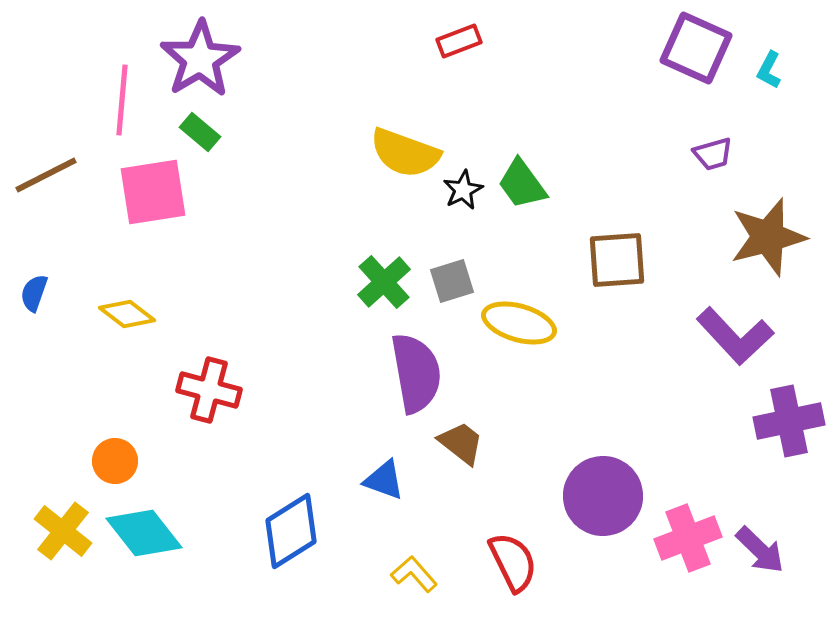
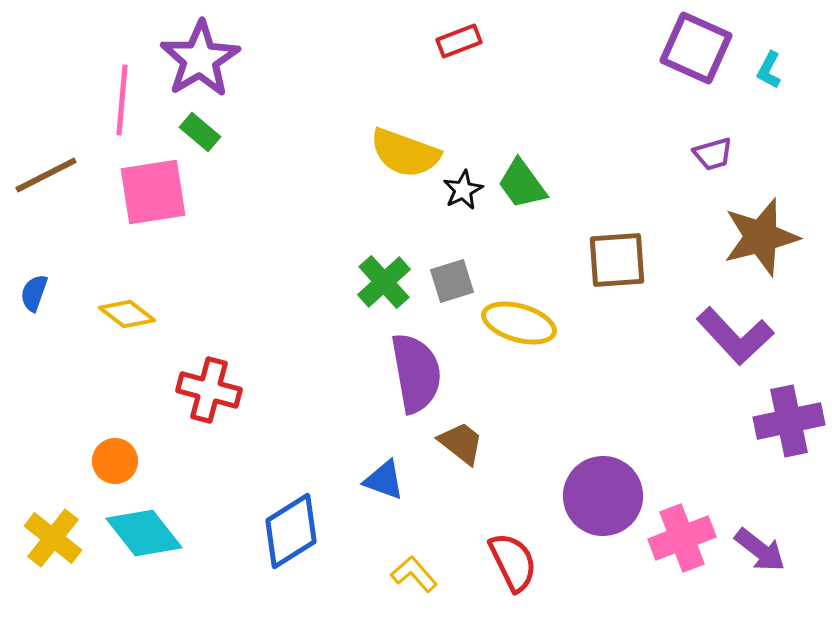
brown star: moved 7 px left
yellow cross: moved 10 px left, 7 px down
pink cross: moved 6 px left
purple arrow: rotated 6 degrees counterclockwise
